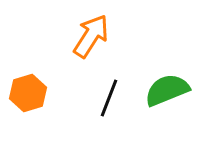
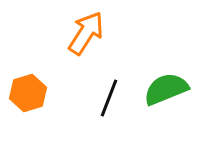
orange arrow: moved 5 px left, 3 px up
green semicircle: moved 1 px left, 1 px up
